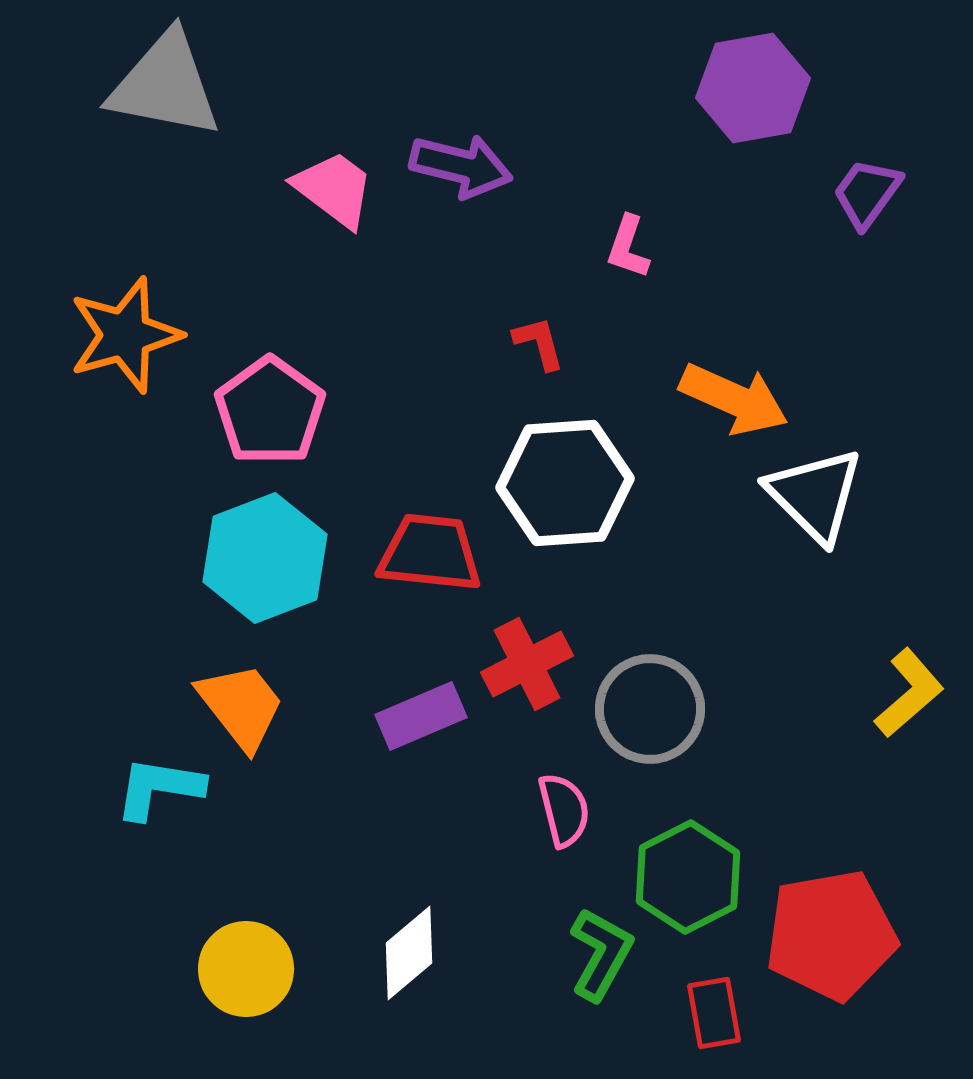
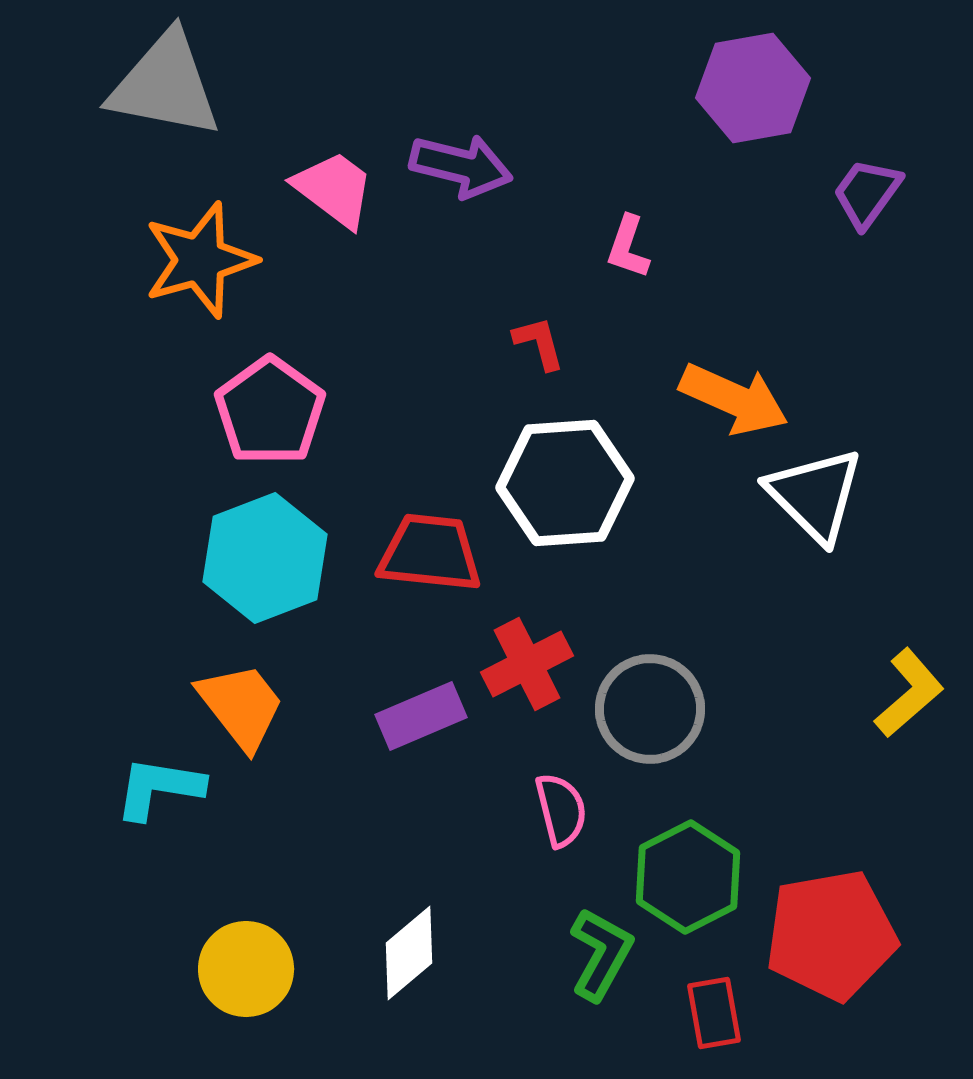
orange star: moved 75 px right, 75 px up
pink semicircle: moved 3 px left
